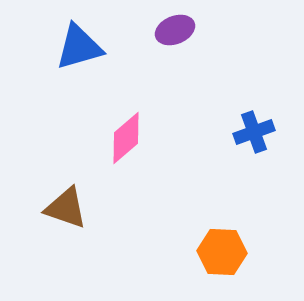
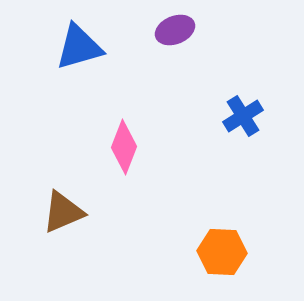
blue cross: moved 11 px left, 16 px up; rotated 12 degrees counterclockwise
pink diamond: moved 2 px left, 9 px down; rotated 28 degrees counterclockwise
brown triangle: moved 3 px left, 4 px down; rotated 42 degrees counterclockwise
